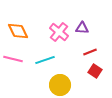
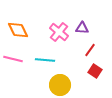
orange diamond: moved 1 px up
red line: moved 2 px up; rotated 32 degrees counterclockwise
cyan line: rotated 24 degrees clockwise
